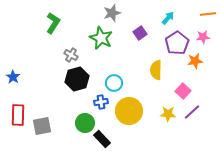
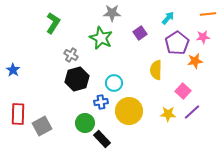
gray star: rotated 18 degrees clockwise
blue star: moved 7 px up
red rectangle: moved 1 px up
gray square: rotated 18 degrees counterclockwise
